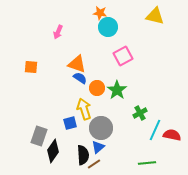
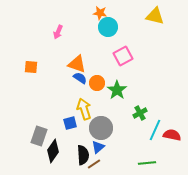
orange circle: moved 5 px up
